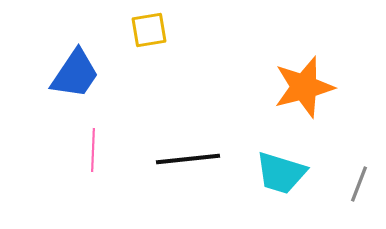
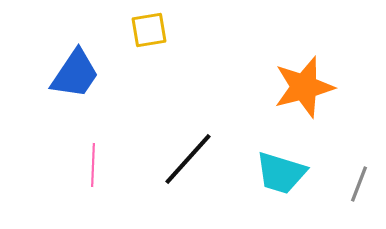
pink line: moved 15 px down
black line: rotated 42 degrees counterclockwise
